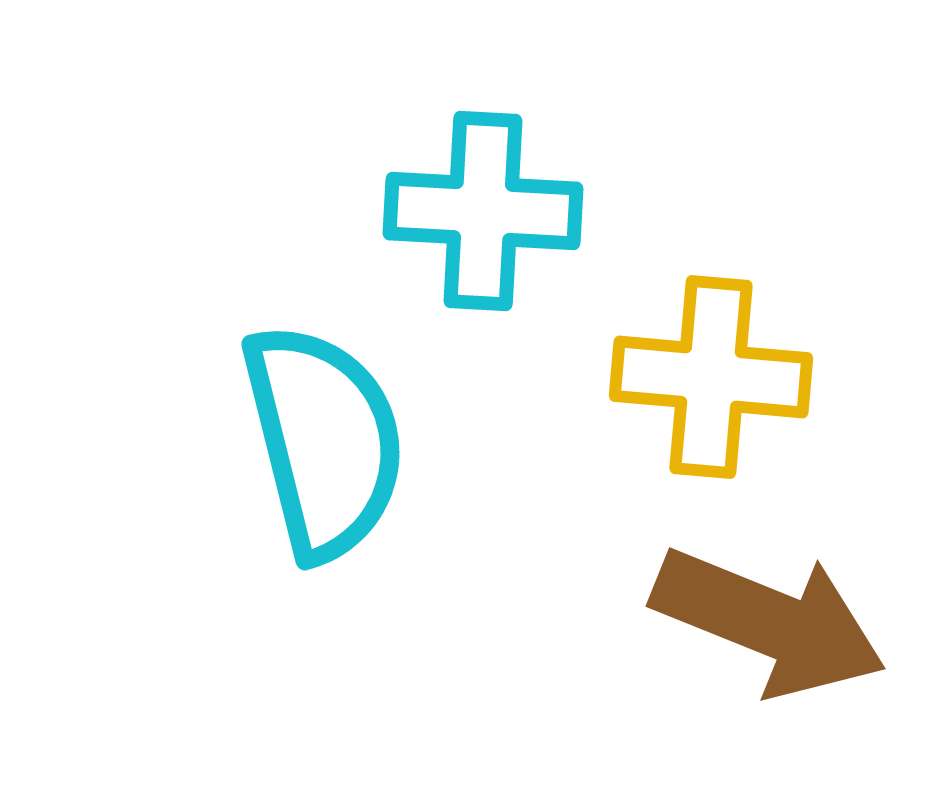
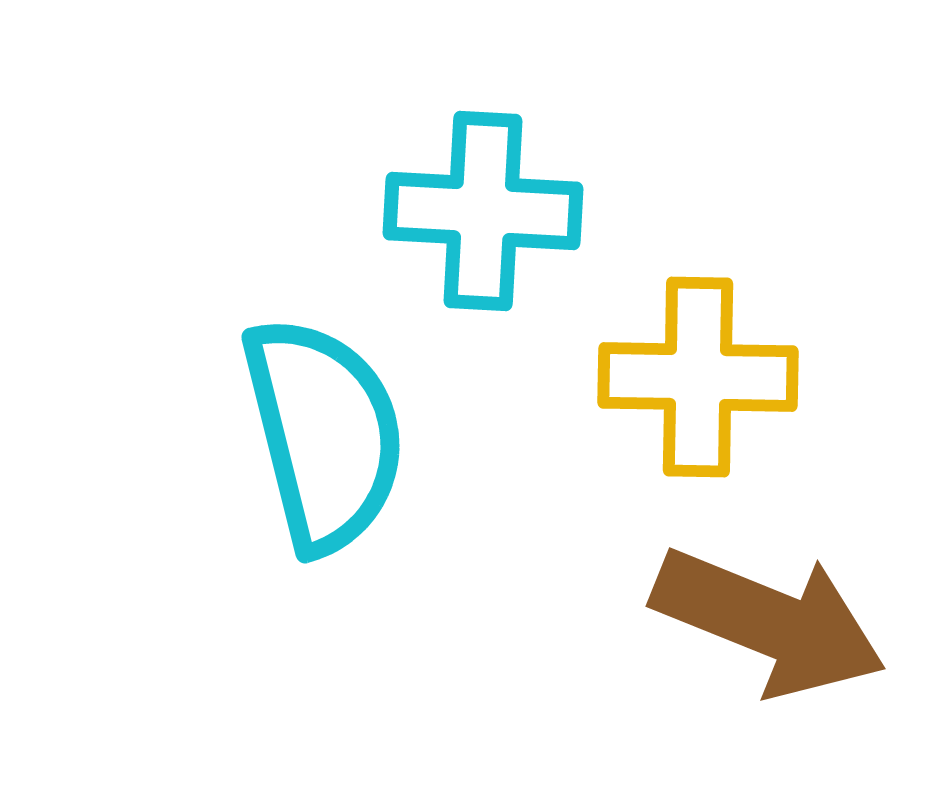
yellow cross: moved 13 px left; rotated 4 degrees counterclockwise
cyan semicircle: moved 7 px up
